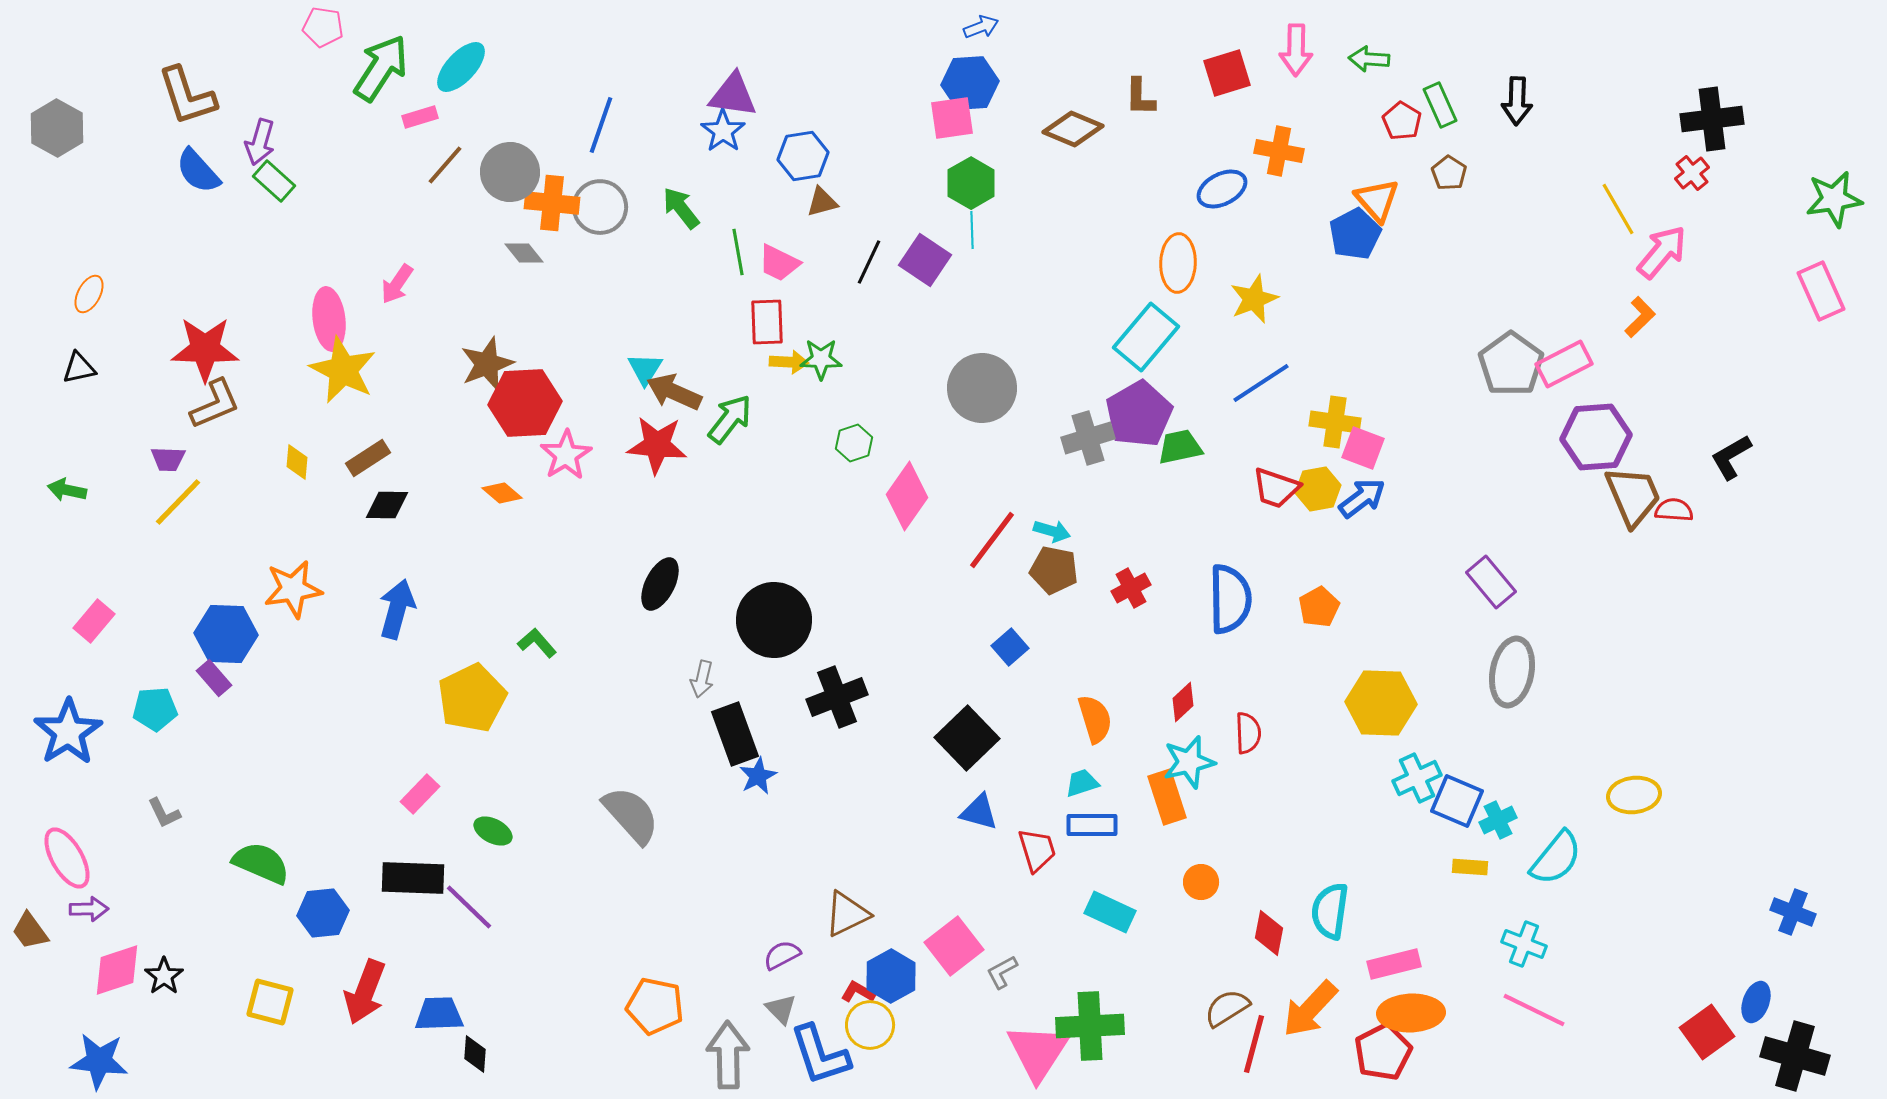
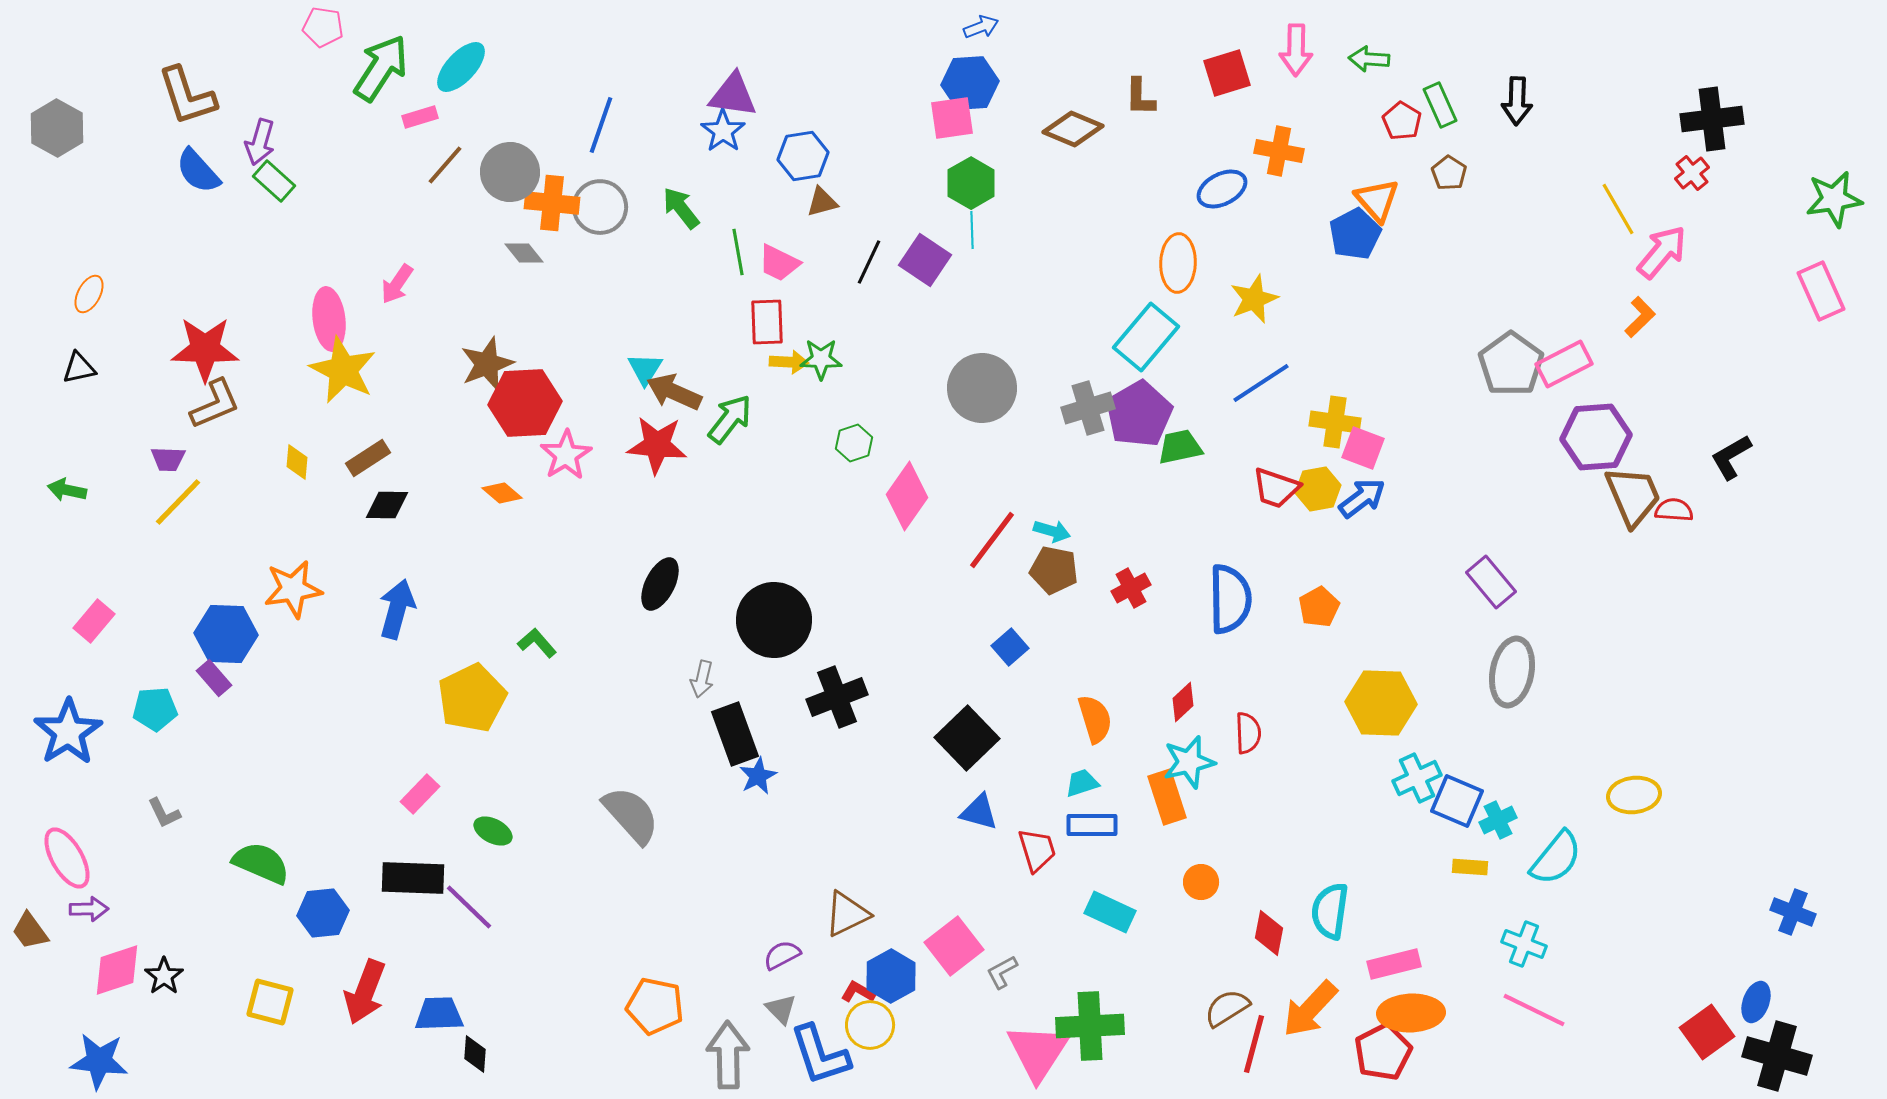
gray cross at (1088, 438): moved 30 px up
black cross at (1795, 1056): moved 18 px left
